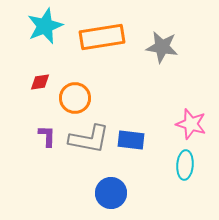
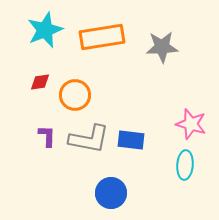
cyan star: moved 4 px down
gray star: rotated 12 degrees counterclockwise
orange circle: moved 3 px up
